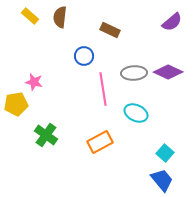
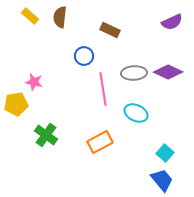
purple semicircle: rotated 15 degrees clockwise
